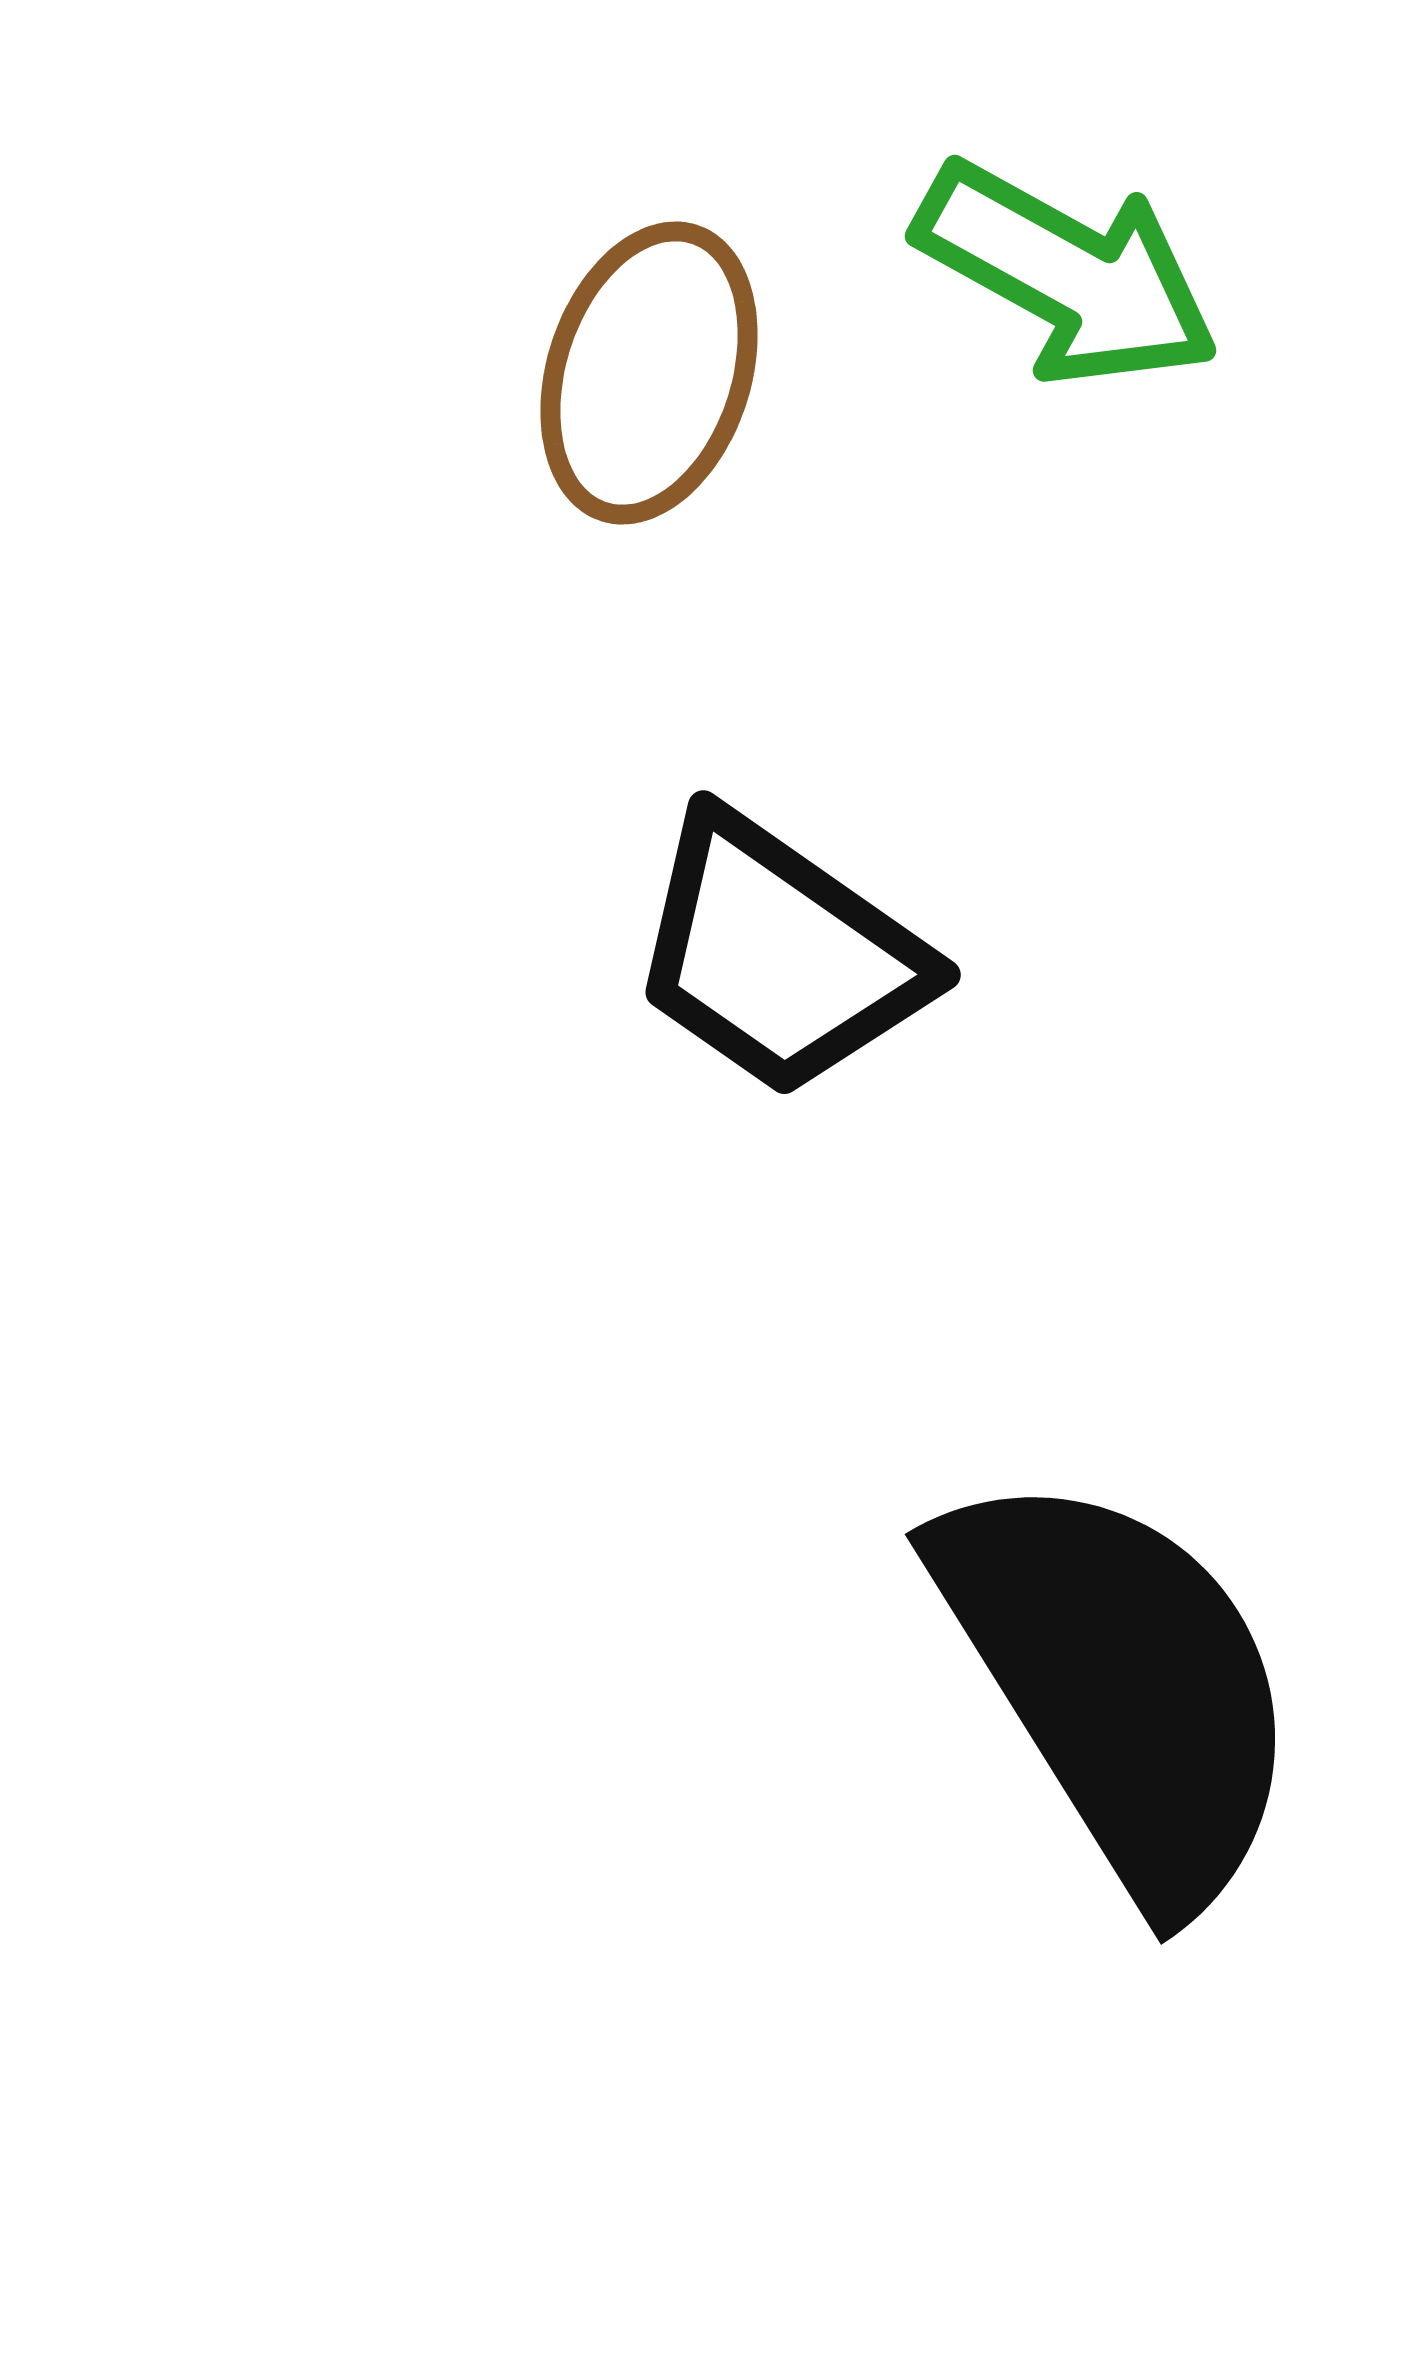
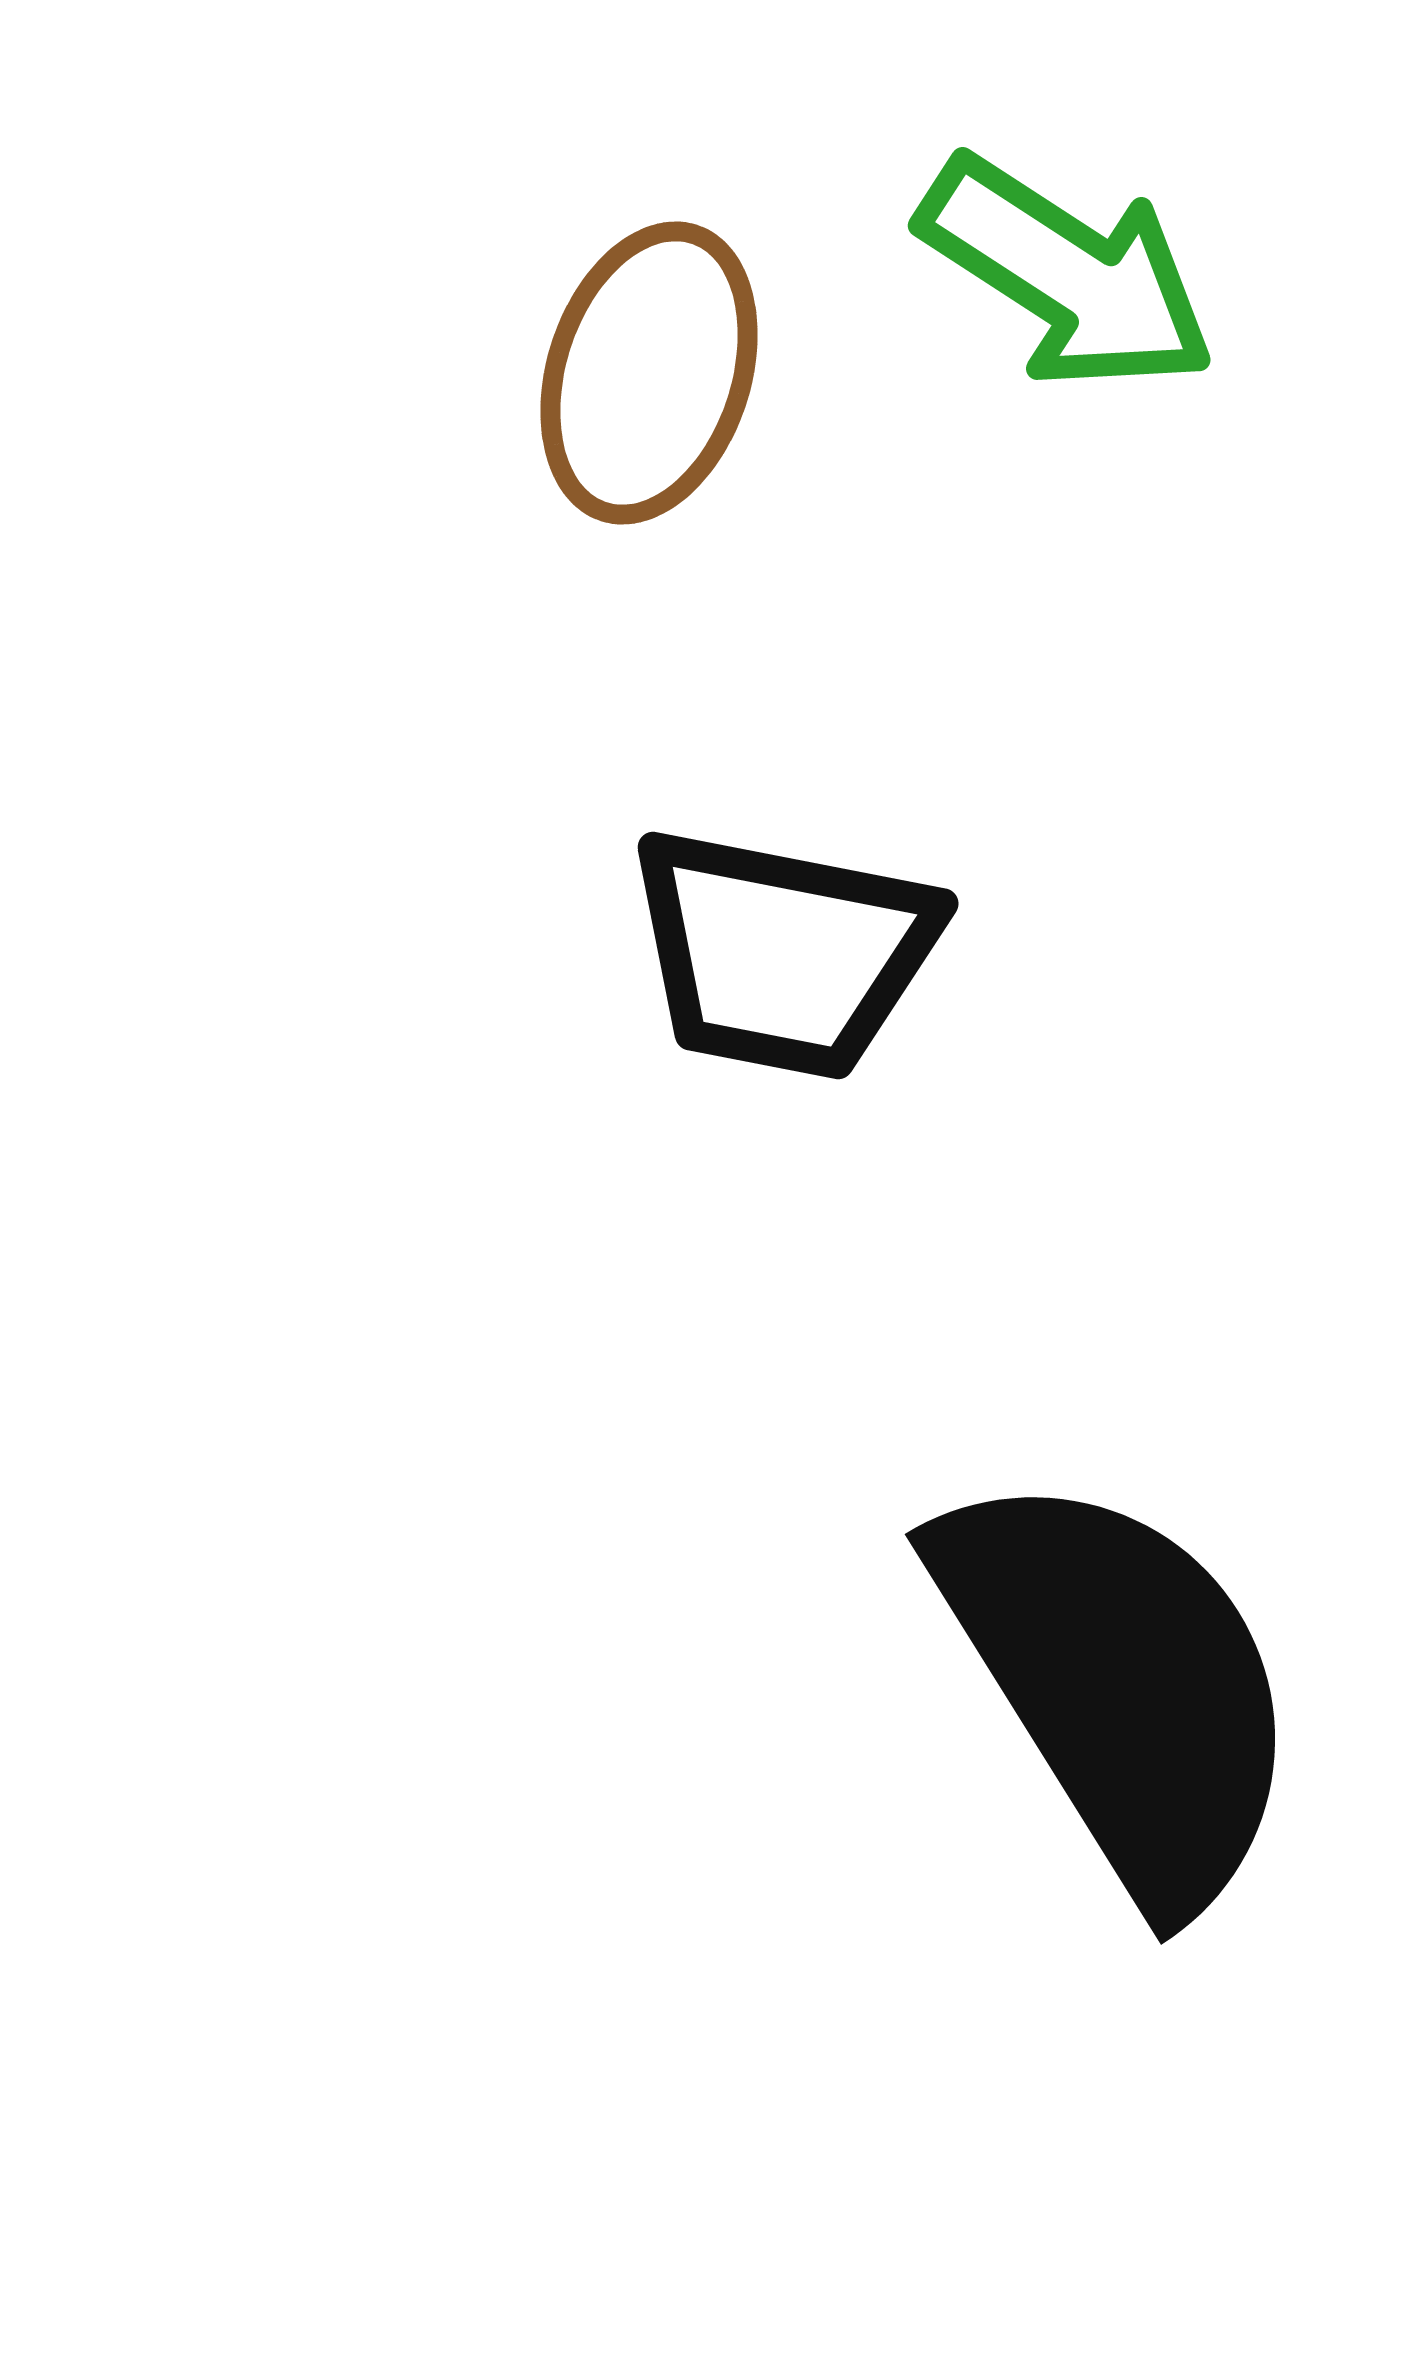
green arrow: rotated 4 degrees clockwise
black trapezoid: moved 4 px right, 2 px up; rotated 24 degrees counterclockwise
